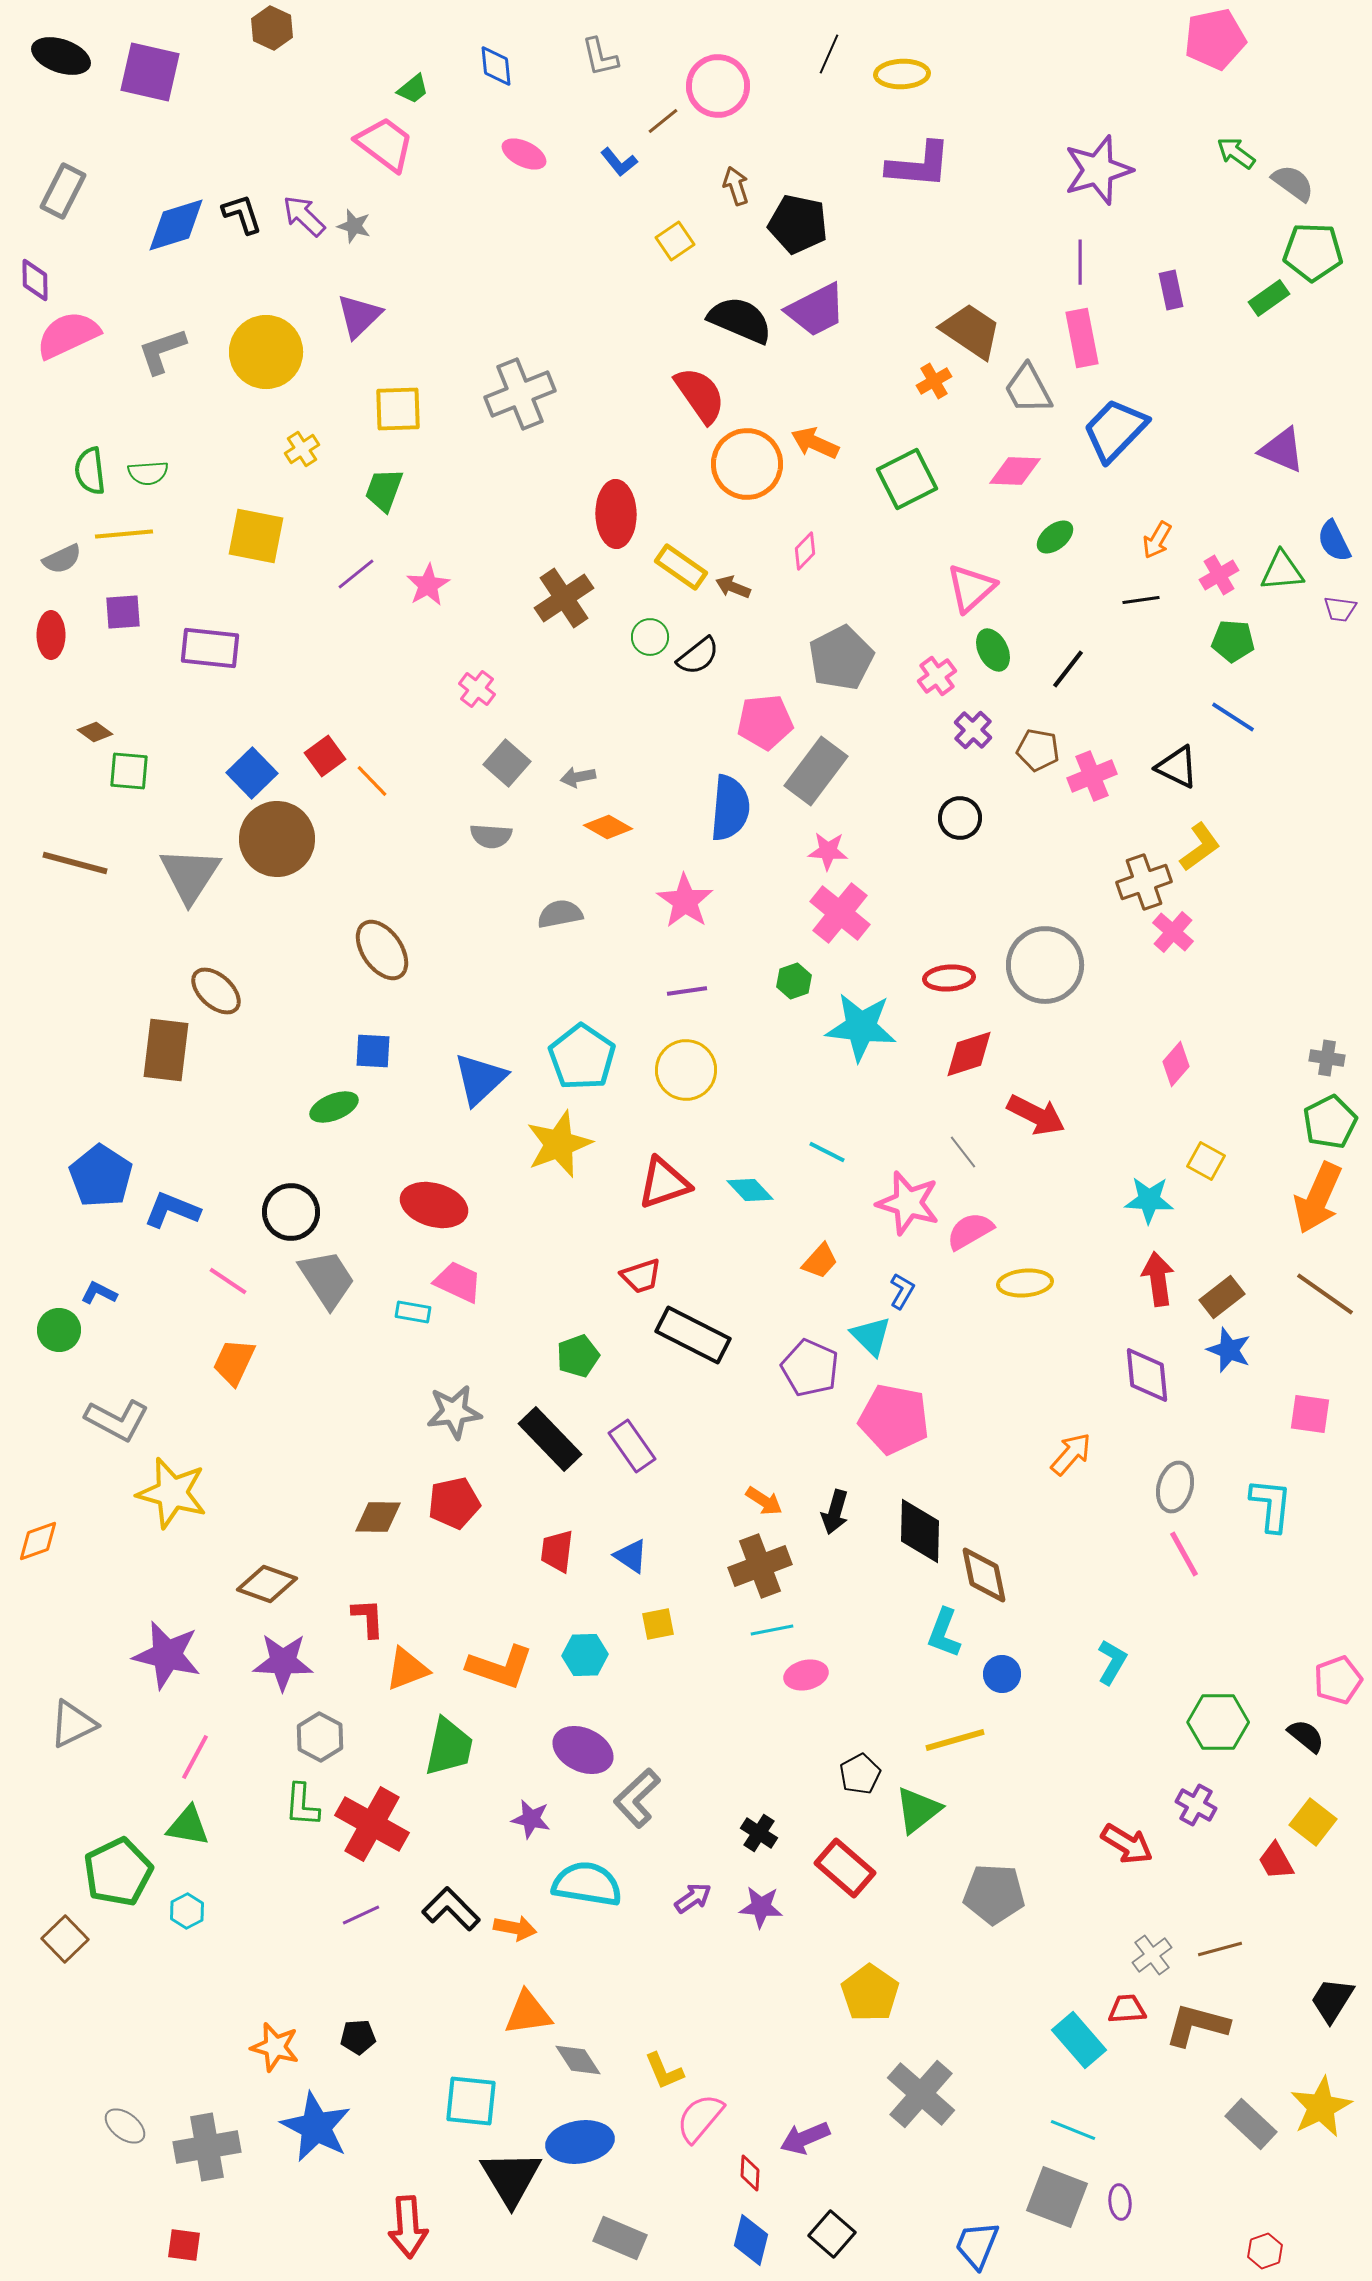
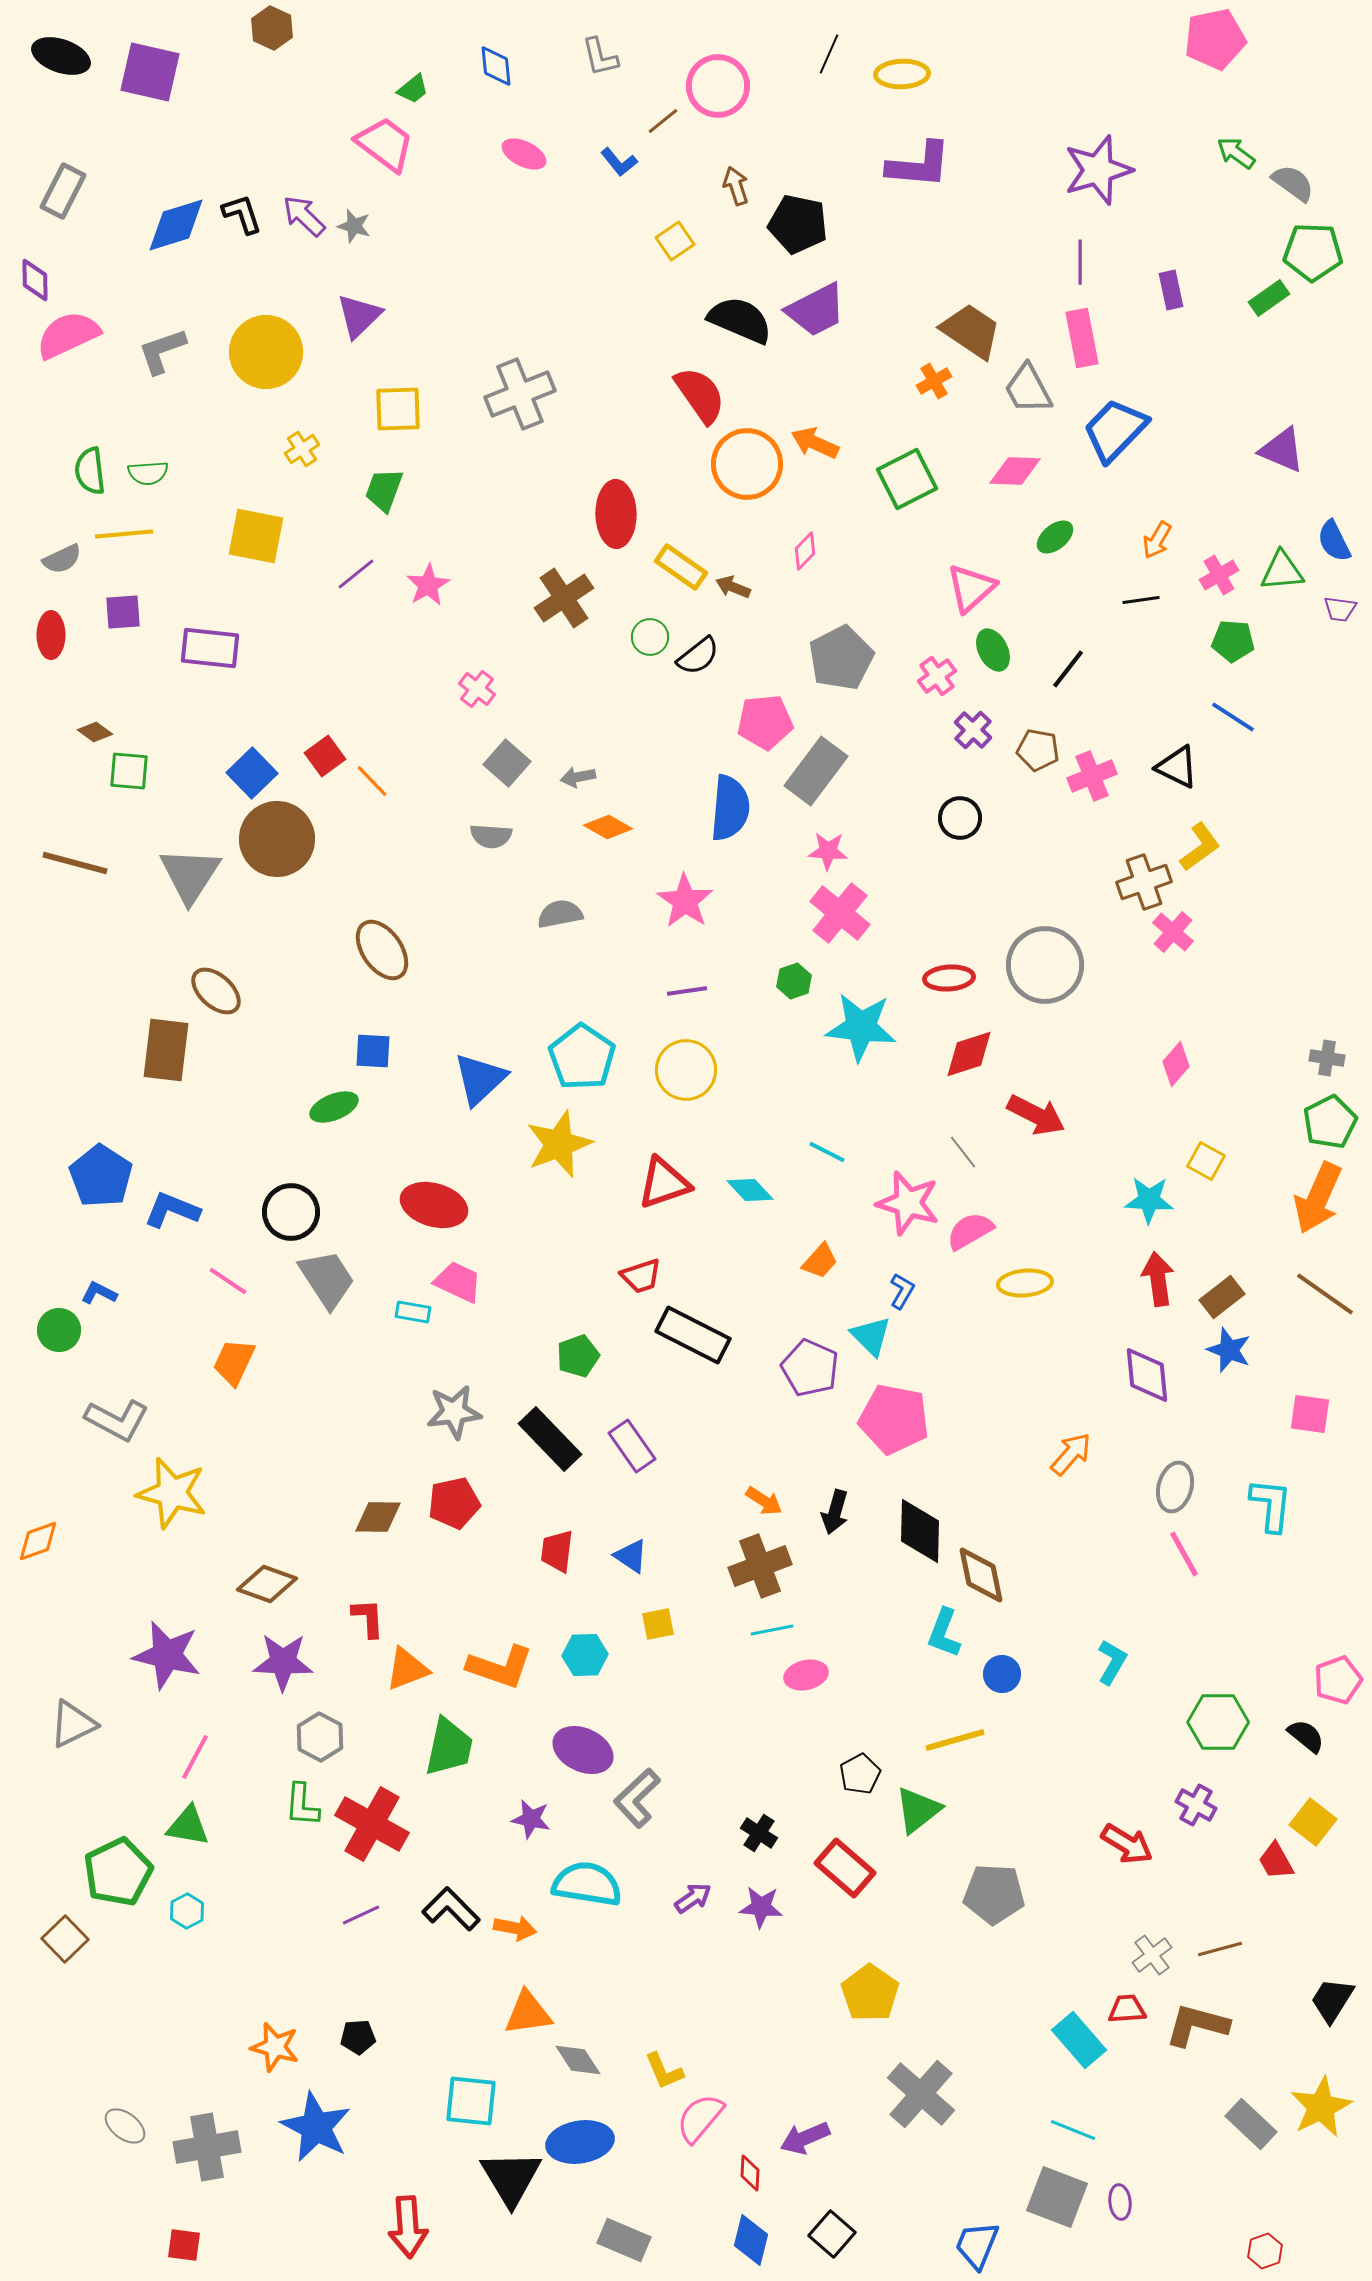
brown diamond at (984, 1575): moved 3 px left
gray rectangle at (620, 2238): moved 4 px right, 2 px down
